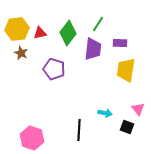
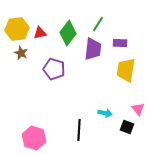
pink hexagon: moved 2 px right
